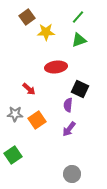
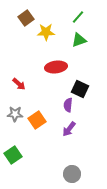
brown square: moved 1 px left, 1 px down
red arrow: moved 10 px left, 5 px up
